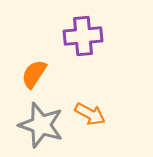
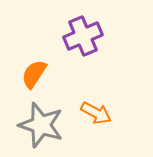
purple cross: rotated 18 degrees counterclockwise
orange arrow: moved 6 px right, 1 px up
